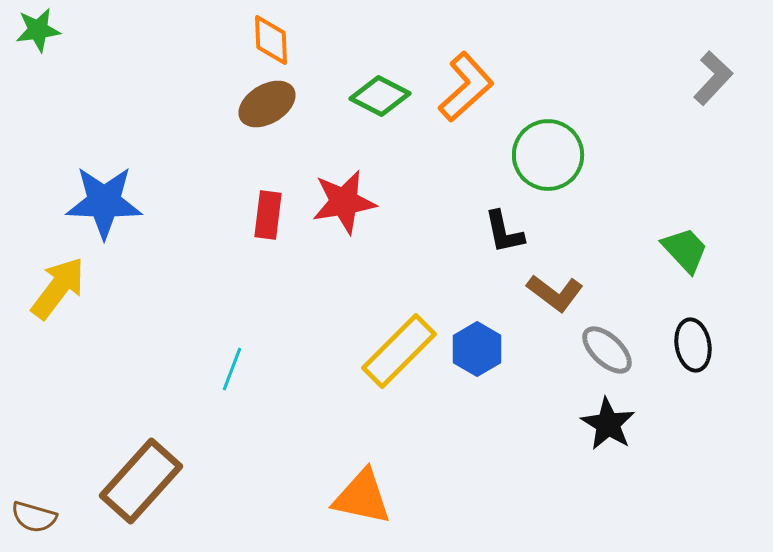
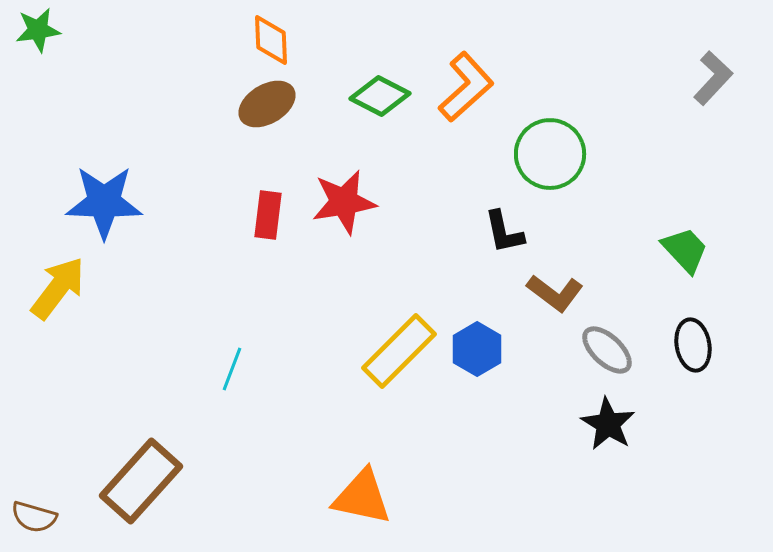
green circle: moved 2 px right, 1 px up
